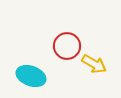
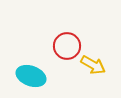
yellow arrow: moved 1 px left, 1 px down
